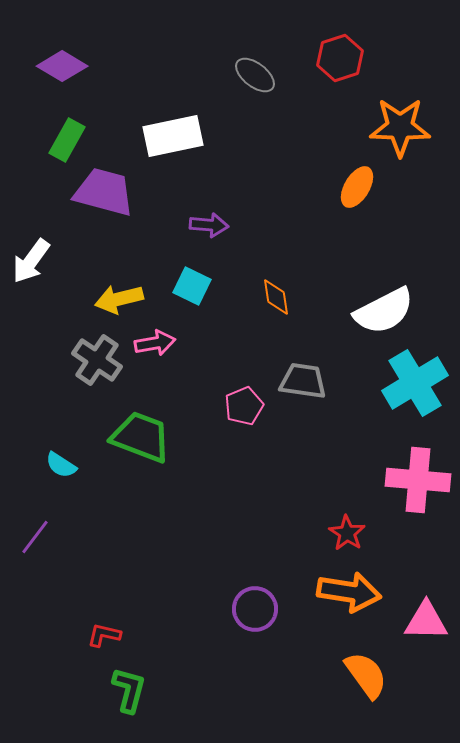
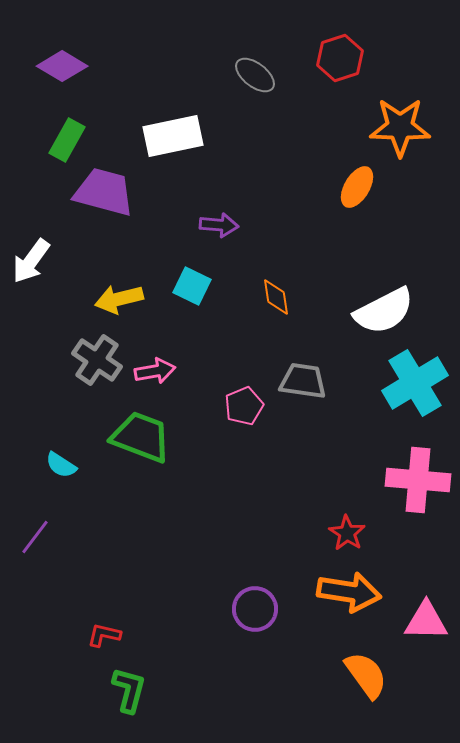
purple arrow: moved 10 px right
pink arrow: moved 28 px down
